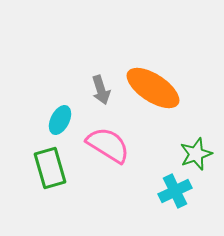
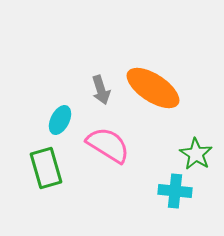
green star: rotated 20 degrees counterclockwise
green rectangle: moved 4 px left
cyan cross: rotated 32 degrees clockwise
